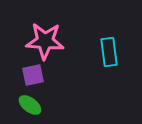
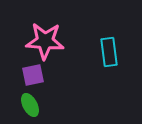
green ellipse: rotated 25 degrees clockwise
